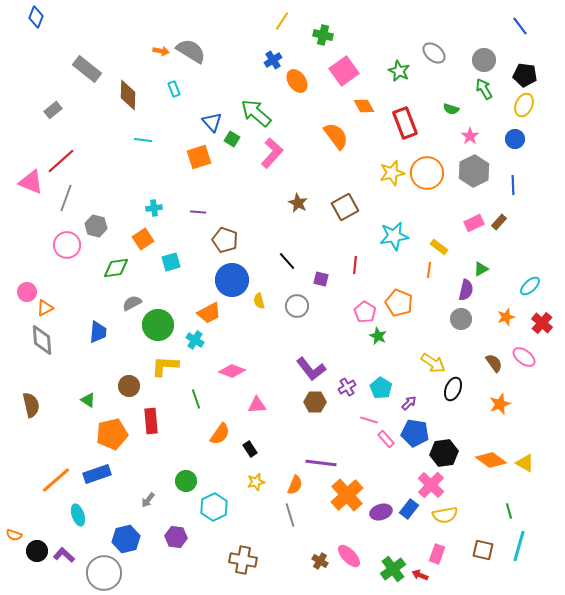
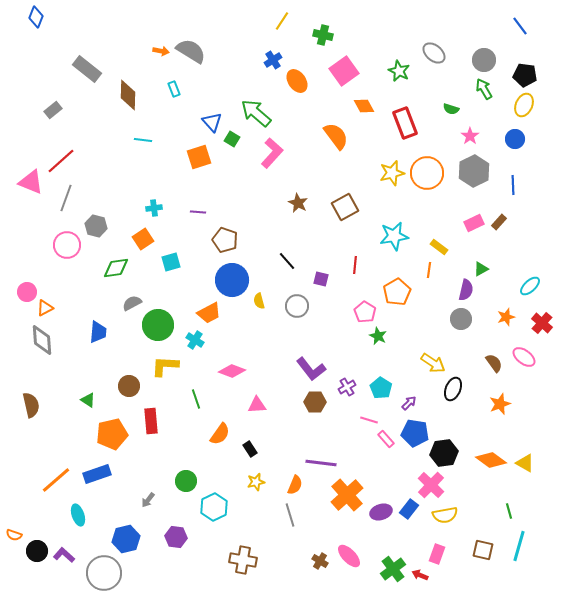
orange pentagon at (399, 303): moved 2 px left, 11 px up; rotated 20 degrees clockwise
